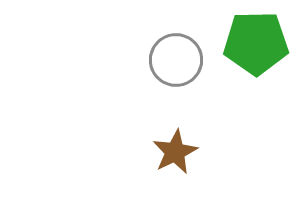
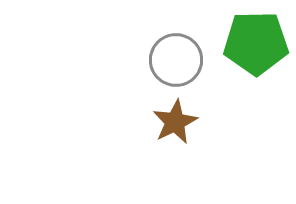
brown star: moved 30 px up
